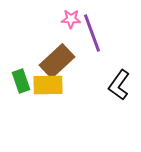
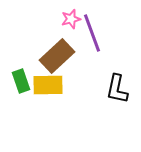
pink star: rotated 18 degrees counterclockwise
brown rectangle: moved 5 px up
black L-shape: moved 2 px left, 4 px down; rotated 24 degrees counterclockwise
